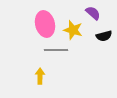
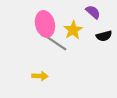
purple semicircle: moved 1 px up
yellow star: rotated 24 degrees clockwise
gray line: moved 7 px up; rotated 35 degrees clockwise
yellow arrow: rotated 91 degrees clockwise
